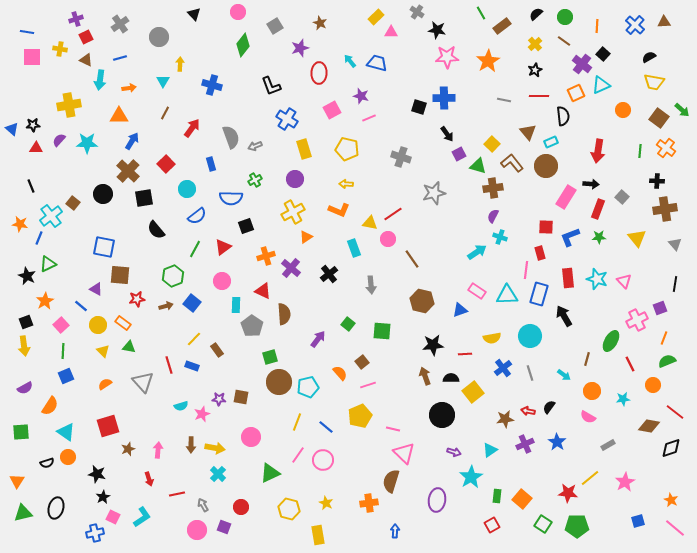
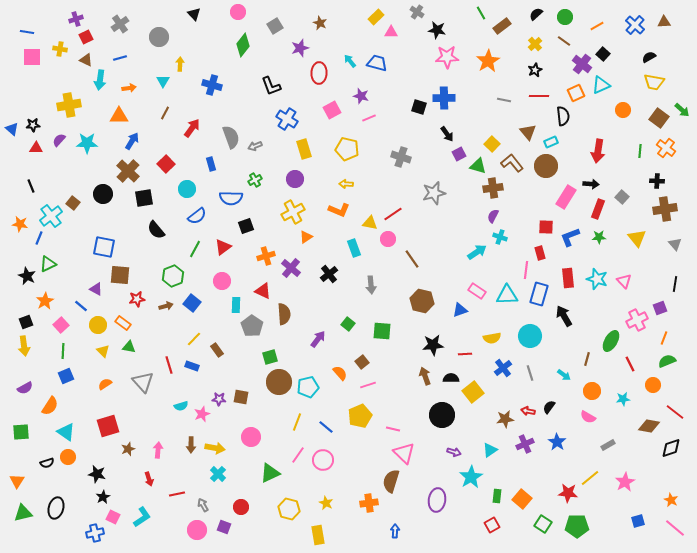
orange line at (597, 26): rotated 56 degrees clockwise
